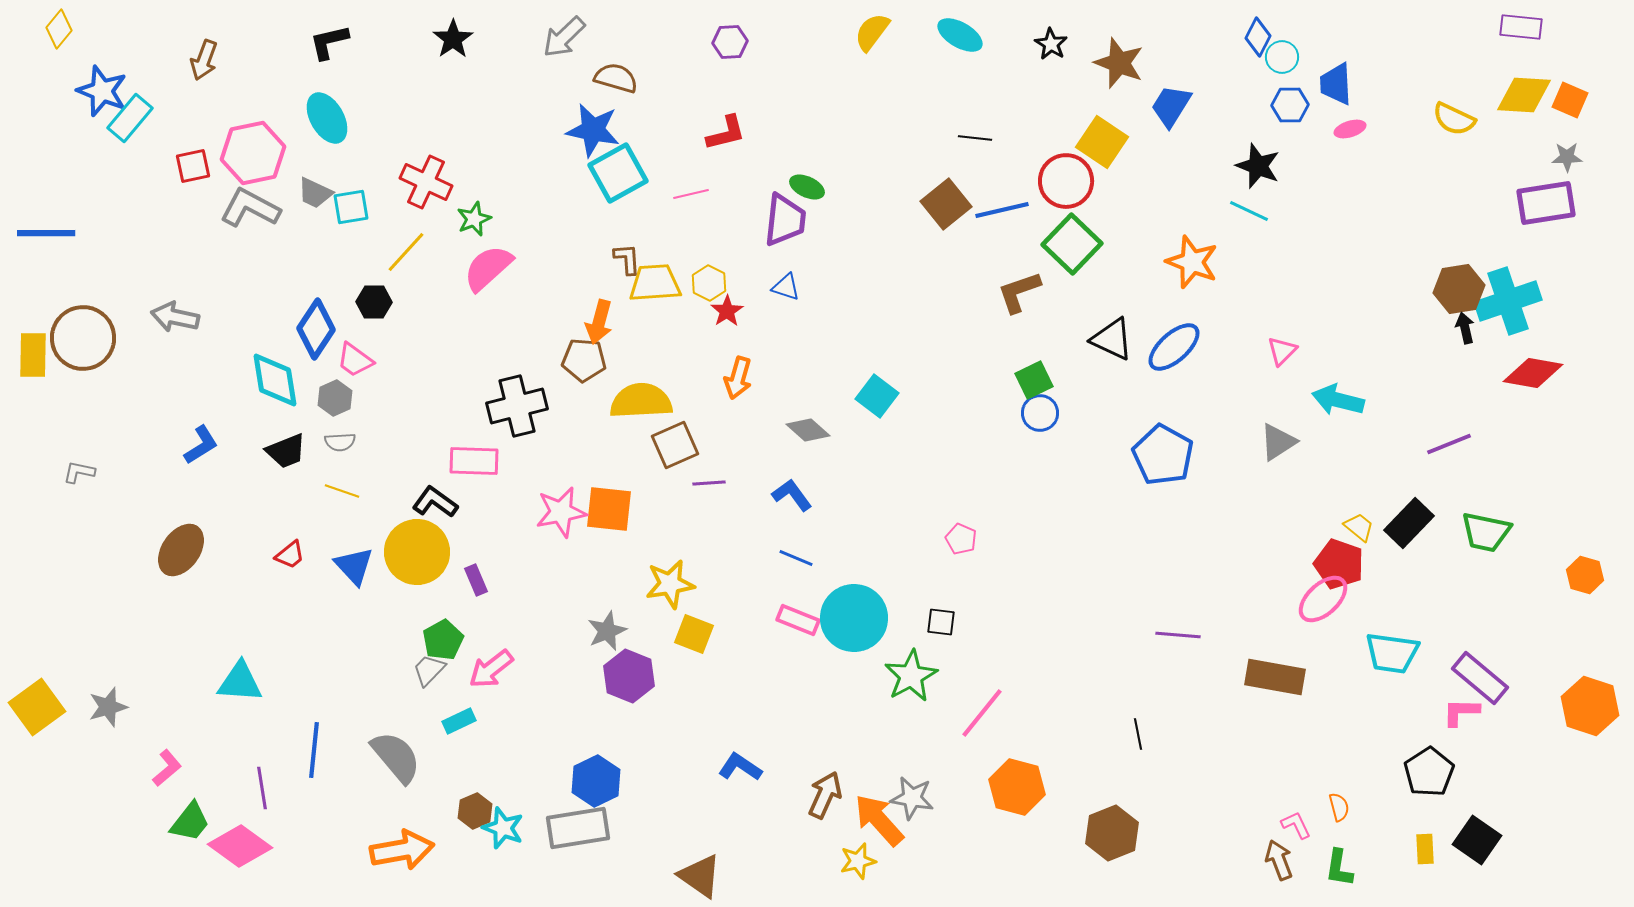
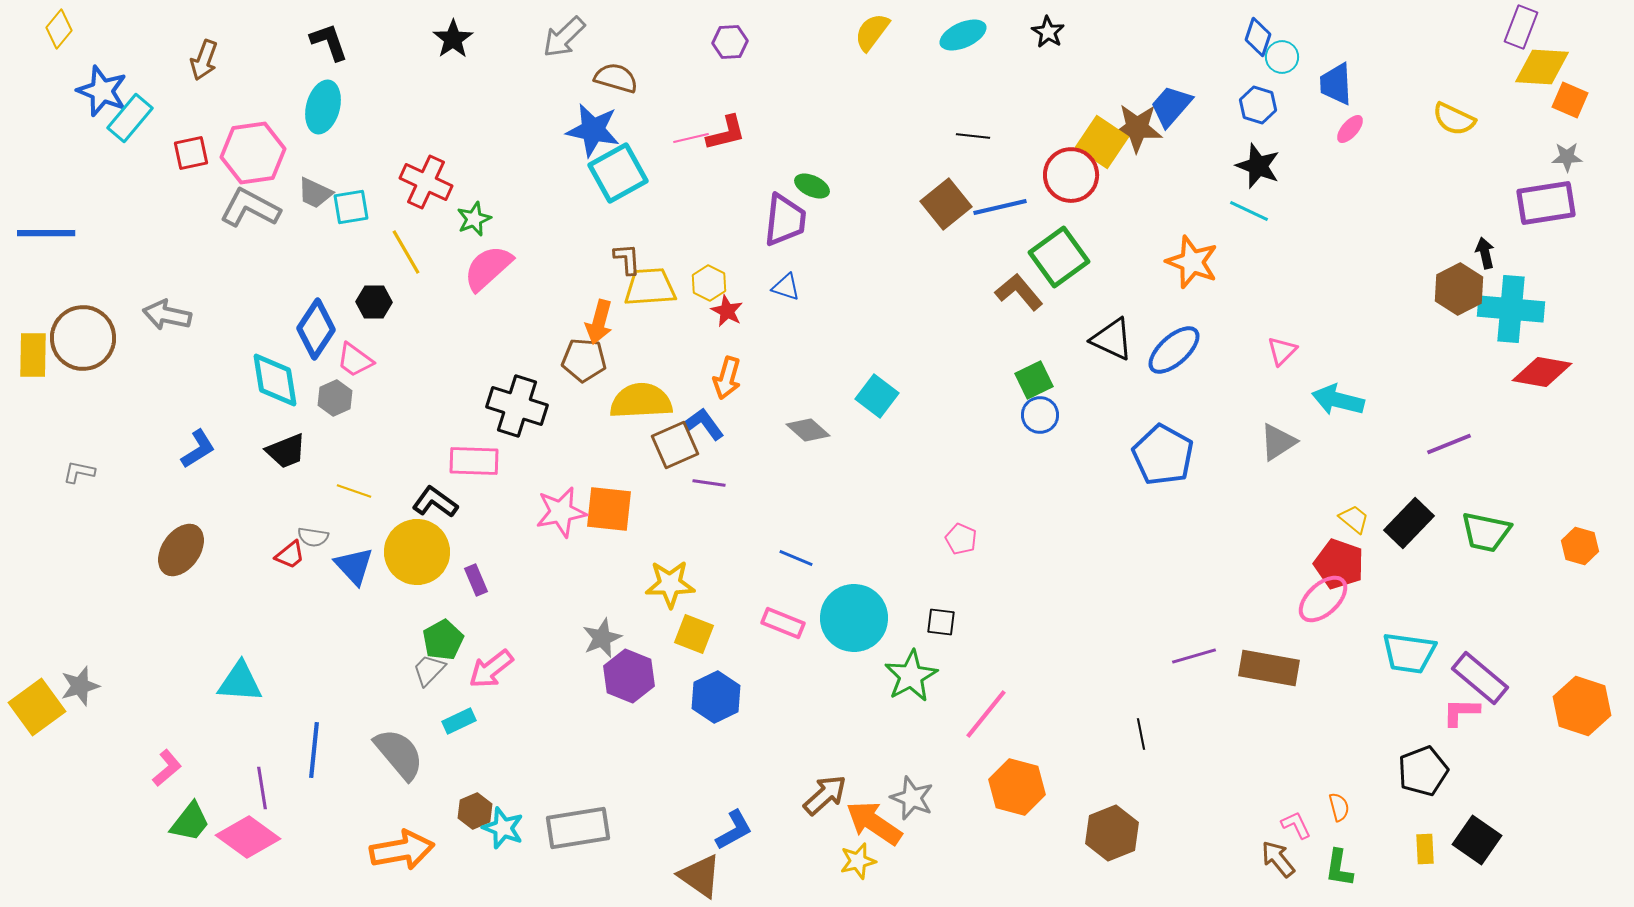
purple rectangle at (1521, 27): rotated 75 degrees counterclockwise
cyan ellipse at (960, 35): moved 3 px right; rotated 54 degrees counterclockwise
blue diamond at (1258, 37): rotated 9 degrees counterclockwise
black L-shape at (329, 42): rotated 84 degrees clockwise
black star at (1051, 44): moved 3 px left, 12 px up
brown star at (1119, 63): moved 18 px right, 65 px down; rotated 18 degrees counterclockwise
yellow diamond at (1524, 95): moved 18 px right, 28 px up
blue hexagon at (1290, 105): moved 32 px left; rotated 18 degrees clockwise
blue trapezoid at (1171, 106): rotated 9 degrees clockwise
cyan ellipse at (327, 118): moved 4 px left, 11 px up; rotated 45 degrees clockwise
pink ellipse at (1350, 129): rotated 32 degrees counterclockwise
black line at (975, 138): moved 2 px left, 2 px up
pink hexagon at (253, 153): rotated 4 degrees clockwise
red square at (193, 166): moved 2 px left, 13 px up
red circle at (1066, 181): moved 5 px right, 6 px up
green ellipse at (807, 187): moved 5 px right, 1 px up
pink line at (691, 194): moved 56 px up
blue line at (1002, 210): moved 2 px left, 3 px up
green square at (1072, 244): moved 13 px left, 13 px down; rotated 10 degrees clockwise
yellow line at (406, 252): rotated 72 degrees counterclockwise
yellow trapezoid at (655, 283): moved 5 px left, 4 px down
brown hexagon at (1459, 289): rotated 18 degrees counterclockwise
brown L-shape at (1019, 292): rotated 69 degrees clockwise
cyan cross at (1508, 301): moved 3 px right, 8 px down; rotated 24 degrees clockwise
red star at (727, 311): rotated 12 degrees counterclockwise
gray arrow at (175, 317): moved 8 px left, 2 px up
black arrow at (1465, 328): moved 20 px right, 75 px up
blue ellipse at (1174, 347): moved 3 px down
red diamond at (1533, 373): moved 9 px right, 1 px up
orange arrow at (738, 378): moved 11 px left
black cross at (517, 406): rotated 32 degrees clockwise
blue circle at (1040, 413): moved 2 px down
gray semicircle at (340, 442): moved 27 px left, 95 px down; rotated 12 degrees clockwise
blue L-shape at (201, 445): moved 3 px left, 4 px down
purple line at (709, 483): rotated 12 degrees clockwise
yellow line at (342, 491): moved 12 px right
blue L-shape at (792, 495): moved 88 px left, 71 px up
yellow trapezoid at (1359, 527): moved 5 px left, 8 px up
orange hexagon at (1585, 575): moved 5 px left, 29 px up
yellow star at (670, 584): rotated 9 degrees clockwise
pink rectangle at (798, 620): moved 15 px left, 3 px down
gray star at (607, 631): moved 5 px left, 7 px down
purple line at (1178, 635): moved 16 px right, 21 px down; rotated 21 degrees counterclockwise
cyan trapezoid at (1392, 653): moved 17 px right
brown rectangle at (1275, 677): moved 6 px left, 9 px up
orange hexagon at (1590, 706): moved 8 px left
gray star at (108, 707): moved 28 px left, 21 px up
pink line at (982, 713): moved 4 px right, 1 px down
black line at (1138, 734): moved 3 px right
gray semicircle at (396, 757): moved 3 px right, 3 px up
blue L-shape at (740, 767): moved 6 px left, 63 px down; rotated 117 degrees clockwise
black pentagon at (1429, 772): moved 6 px left, 1 px up; rotated 12 degrees clockwise
blue hexagon at (596, 781): moved 120 px right, 84 px up
brown arrow at (825, 795): rotated 24 degrees clockwise
gray star at (912, 798): rotated 12 degrees clockwise
orange arrow at (879, 820): moved 5 px left, 3 px down; rotated 14 degrees counterclockwise
pink diamond at (240, 846): moved 8 px right, 9 px up
brown arrow at (1279, 860): moved 1 px left, 1 px up; rotated 18 degrees counterclockwise
